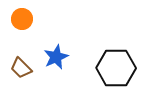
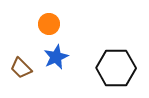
orange circle: moved 27 px right, 5 px down
